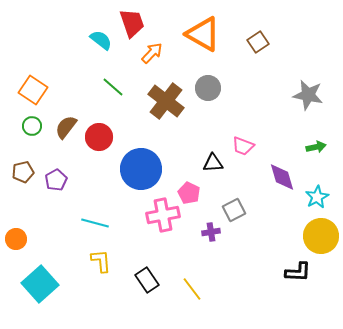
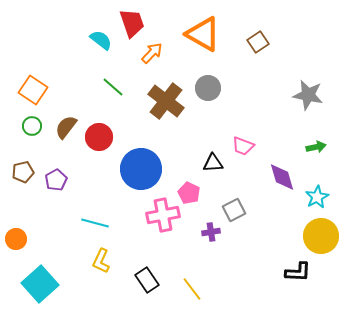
yellow L-shape: rotated 150 degrees counterclockwise
